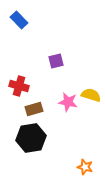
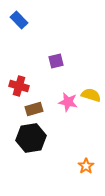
orange star: moved 1 px right, 1 px up; rotated 21 degrees clockwise
